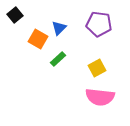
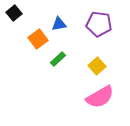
black square: moved 1 px left, 2 px up
blue triangle: moved 4 px up; rotated 35 degrees clockwise
orange square: rotated 24 degrees clockwise
yellow square: moved 2 px up; rotated 12 degrees counterclockwise
pink semicircle: rotated 36 degrees counterclockwise
